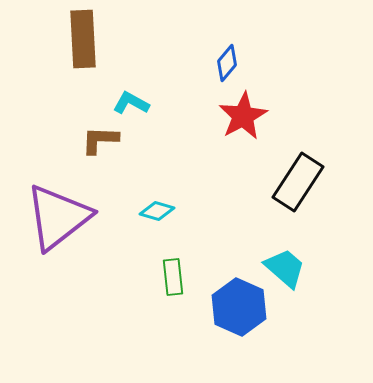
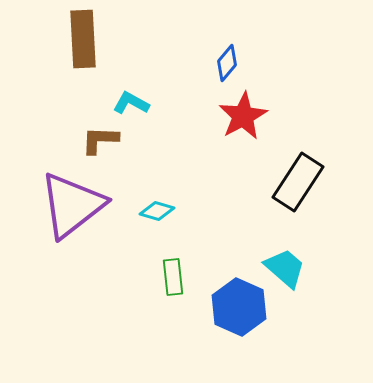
purple triangle: moved 14 px right, 12 px up
